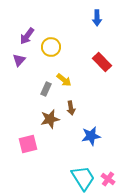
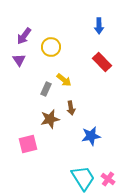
blue arrow: moved 2 px right, 8 px down
purple arrow: moved 3 px left
purple triangle: rotated 16 degrees counterclockwise
